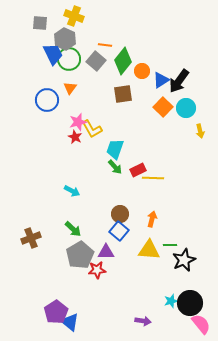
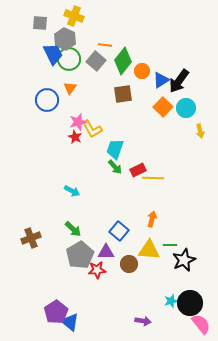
brown circle at (120, 214): moved 9 px right, 50 px down
